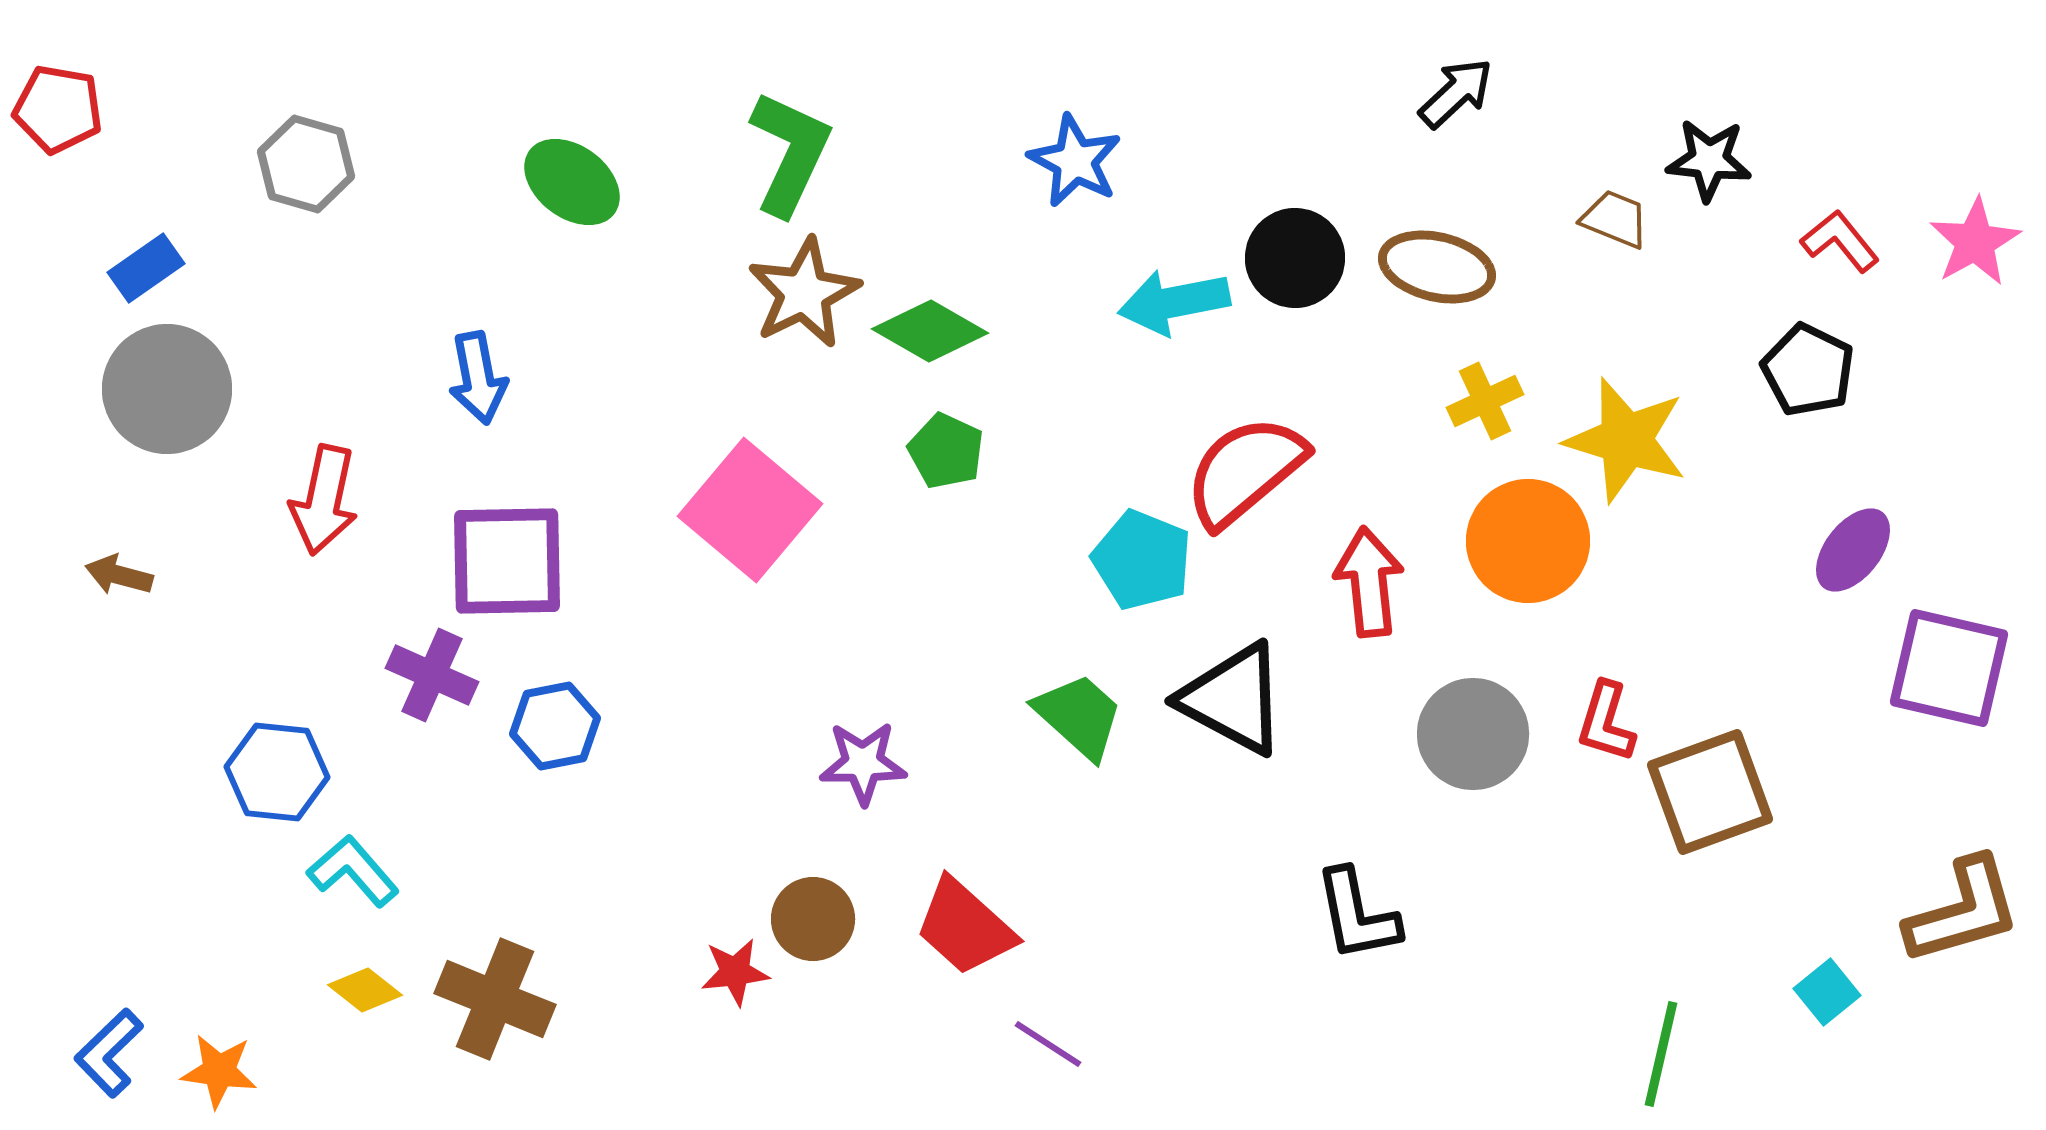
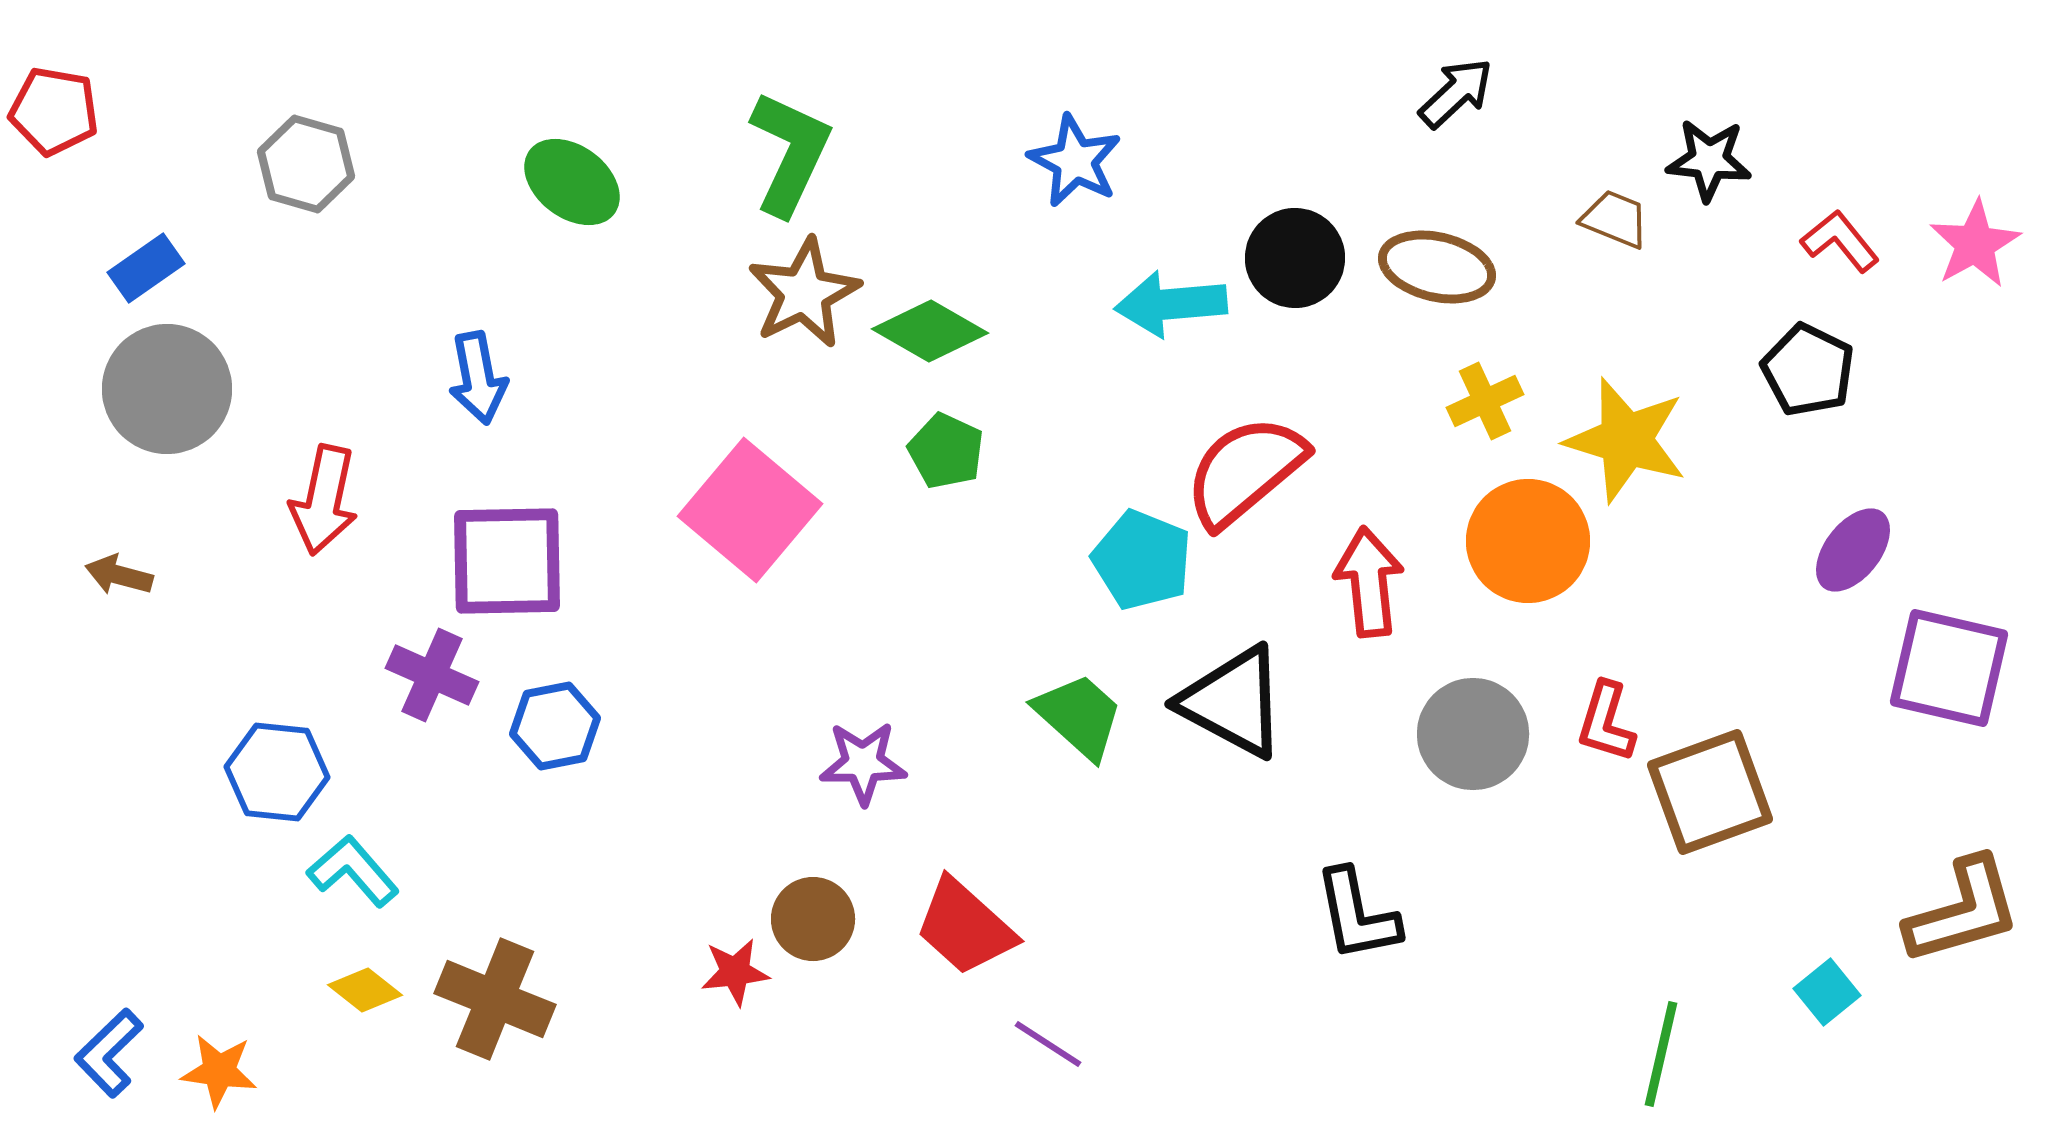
red pentagon at (58, 109): moved 4 px left, 2 px down
pink star at (1975, 242): moved 2 px down
cyan arrow at (1174, 302): moved 3 px left, 2 px down; rotated 6 degrees clockwise
black triangle at (1233, 699): moved 3 px down
